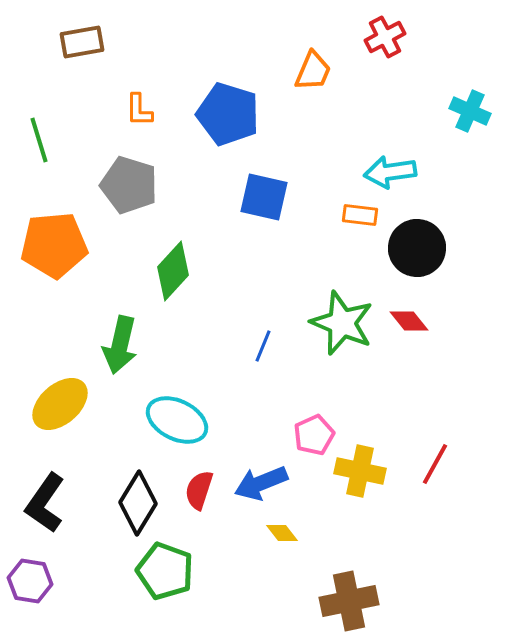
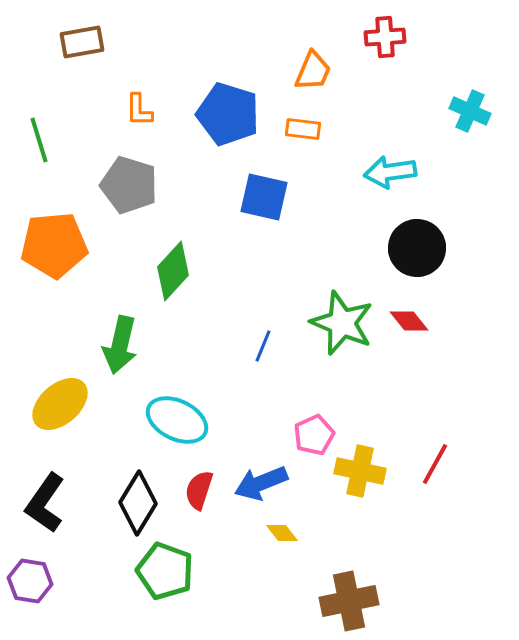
red cross: rotated 24 degrees clockwise
orange rectangle: moved 57 px left, 86 px up
